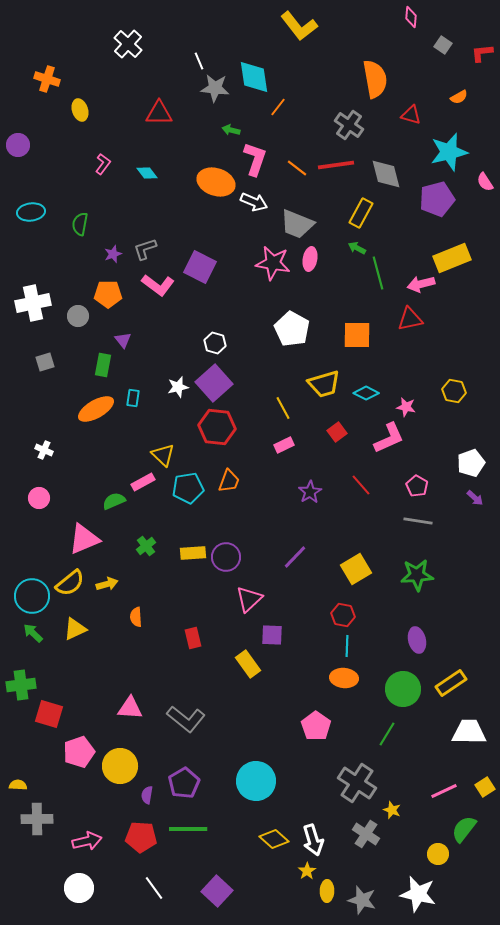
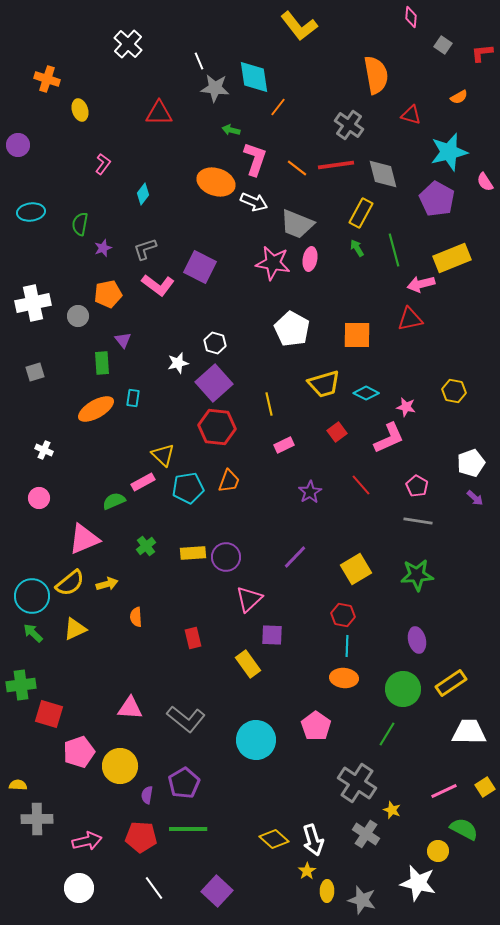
orange semicircle at (375, 79): moved 1 px right, 4 px up
cyan diamond at (147, 173): moved 4 px left, 21 px down; rotated 75 degrees clockwise
gray diamond at (386, 174): moved 3 px left
purple pentagon at (437, 199): rotated 28 degrees counterclockwise
green arrow at (357, 248): rotated 30 degrees clockwise
purple star at (113, 254): moved 10 px left, 6 px up
green line at (378, 273): moved 16 px right, 23 px up
orange pentagon at (108, 294): rotated 12 degrees counterclockwise
gray square at (45, 362): moved 10 px left, 10 px down
green rectangle at (103, 365): moved 1 px left, 2 px up; rotated 15 degrees counterclockwise
white star at (178, 387): moved 24 px up
yellow line at (283, 408): moved 14 px left, 4 px up; rotated 15 degrees clockwise
cyan circle at (256, 781): moved 41 px up
green semicircle at (464, 829): rotated 80 degrees clockwise
yellow circle at (438, 854): moved 3 px up
white star at (418, 894): moved 11 px up
